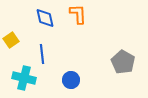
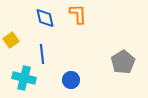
gray pentagon: rotated 10 degrees clockwise
